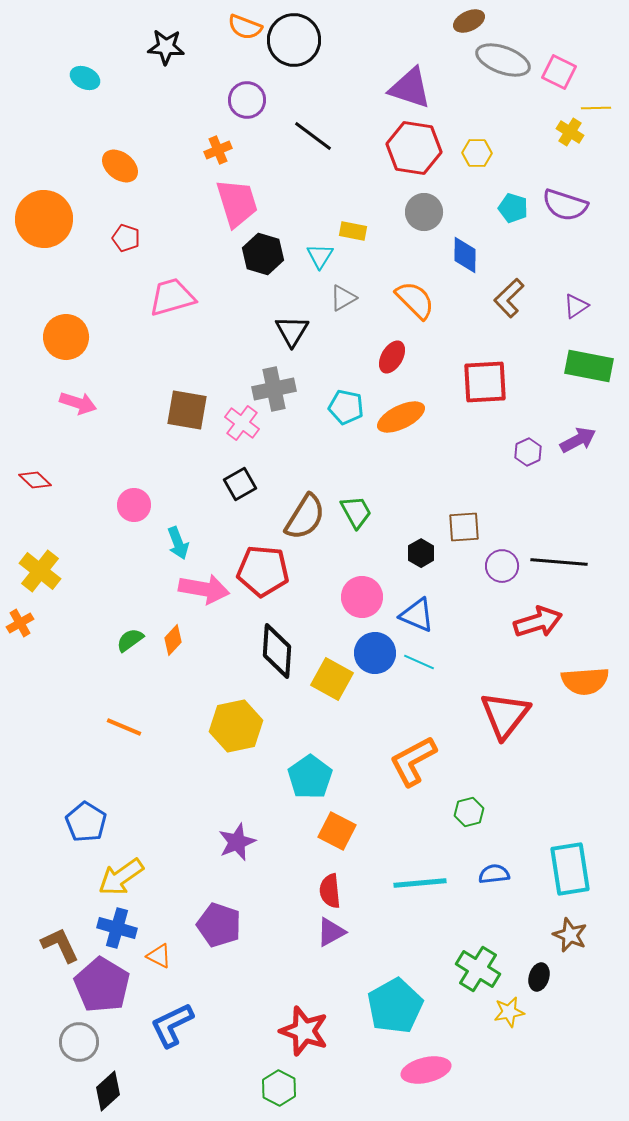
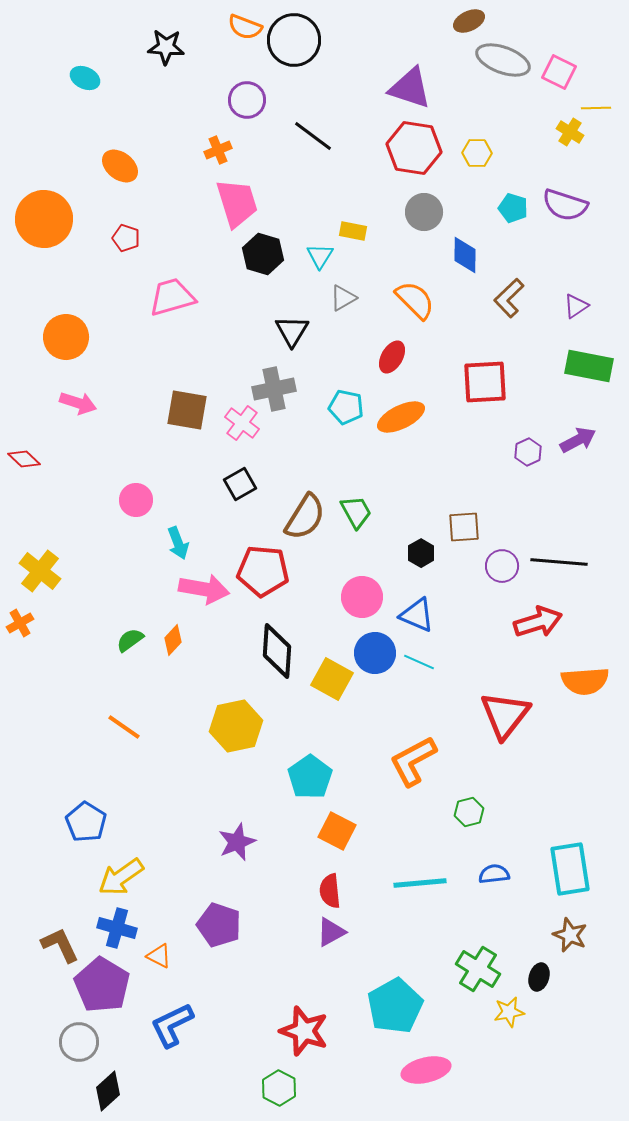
red diamond at (35, 480): moved 11 px left, 21 px up
pink circle at (134, 505): moved 2 px right, 5 px up
orange line at (124, 727): rotated 12 degrees clockwise
